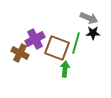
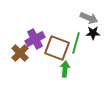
brown cross: rotated 18 degrees clockwise
